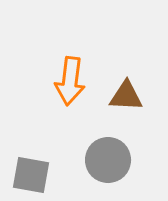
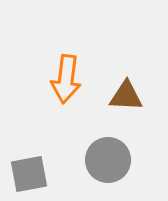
orange arrow: moved 4 px left, 2 px up
gray square: moved 2 px left, 1 px up; rotated 21 degrees counterclockwise
